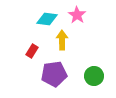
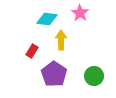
pink star: moved 3 px right, 2 px up
yellow arrow: moved 1 px left
purple pentagon: rotated 30 degrees counterclockwise
